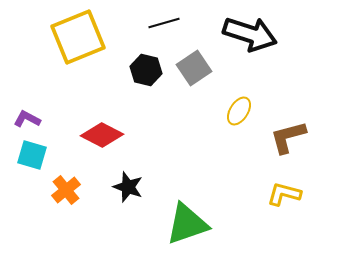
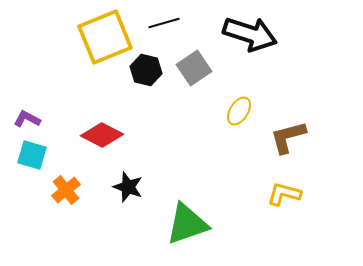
yellow square: moved 27 px right
